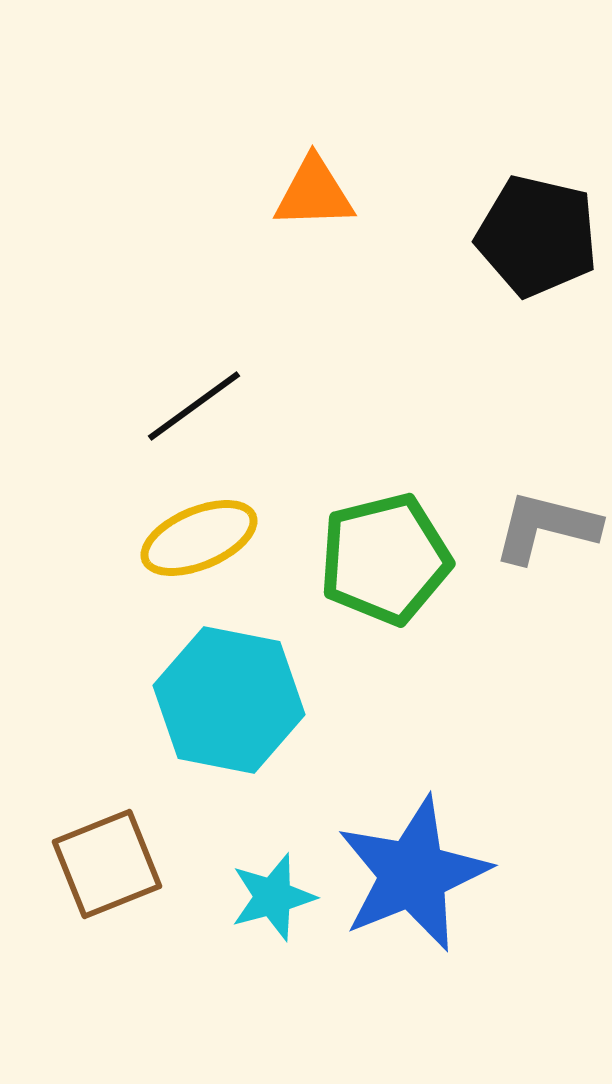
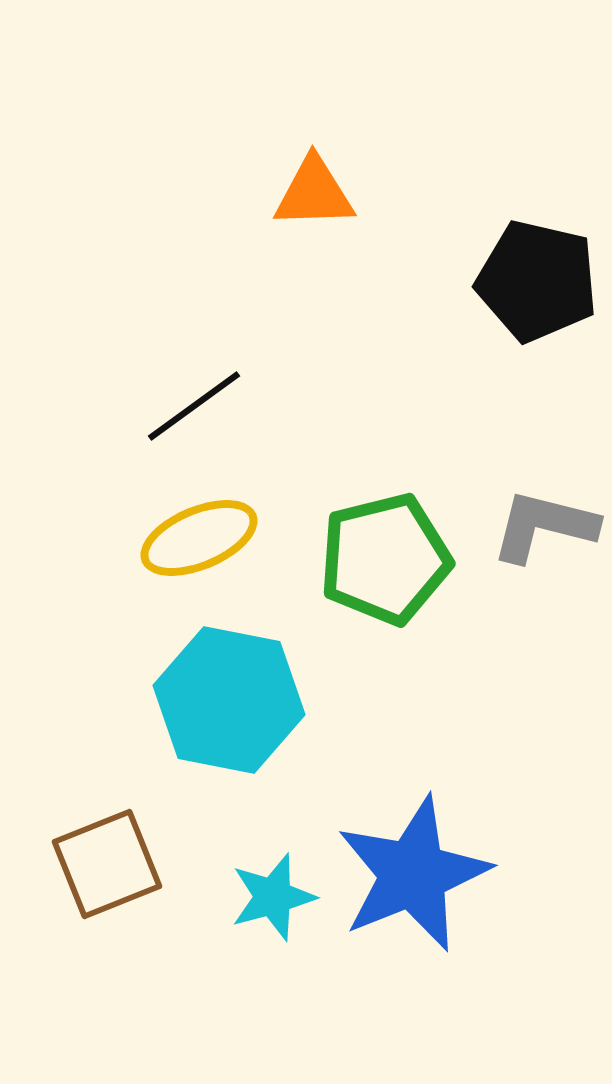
black pentagon: moved 45 px down
gray L-shape: moved 2 px left, 1 px up
